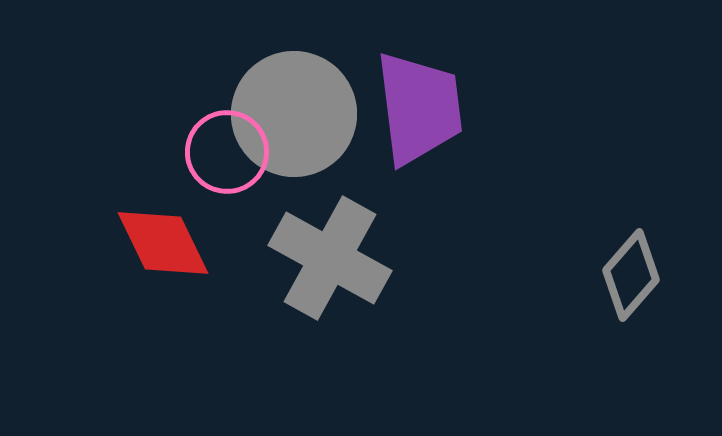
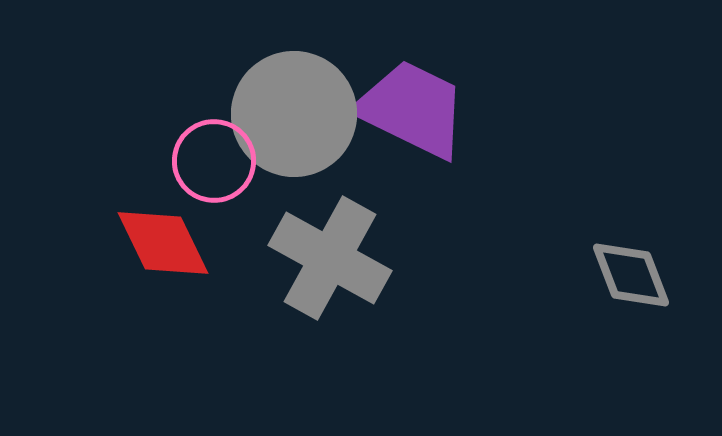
purple trapezoid: moved 7 px left, 1 px down; rotated 57 degrees counterclockwise
pink circle: moved 13 px left, 9 px down
gray diamond: rotated 62 degrees counterclockwise
